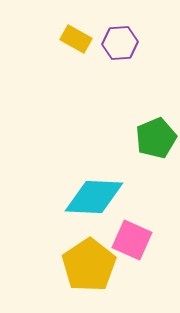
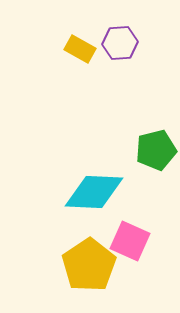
yellow rectangle: moved 4 px right, 10 px down
green pentagon: moved 12 px down; rotated 9 degrees clockwise
cyan diamond: moved 5 px up
pink square: moved 2 px left, 1 px down
